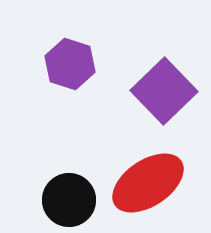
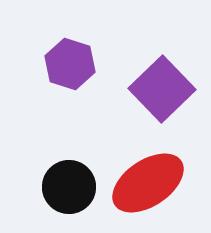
purple square: moved 2 px left, 2 px up
black circle: moved 13 px up
